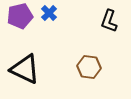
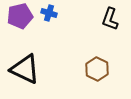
blue cross: rotated 28 degrees counterclockwise
black L-shape: moved 1 px right, 2 px up
brown hexagon: moved 8 px right, 2 px down; rotated 20 degrees clockwise
